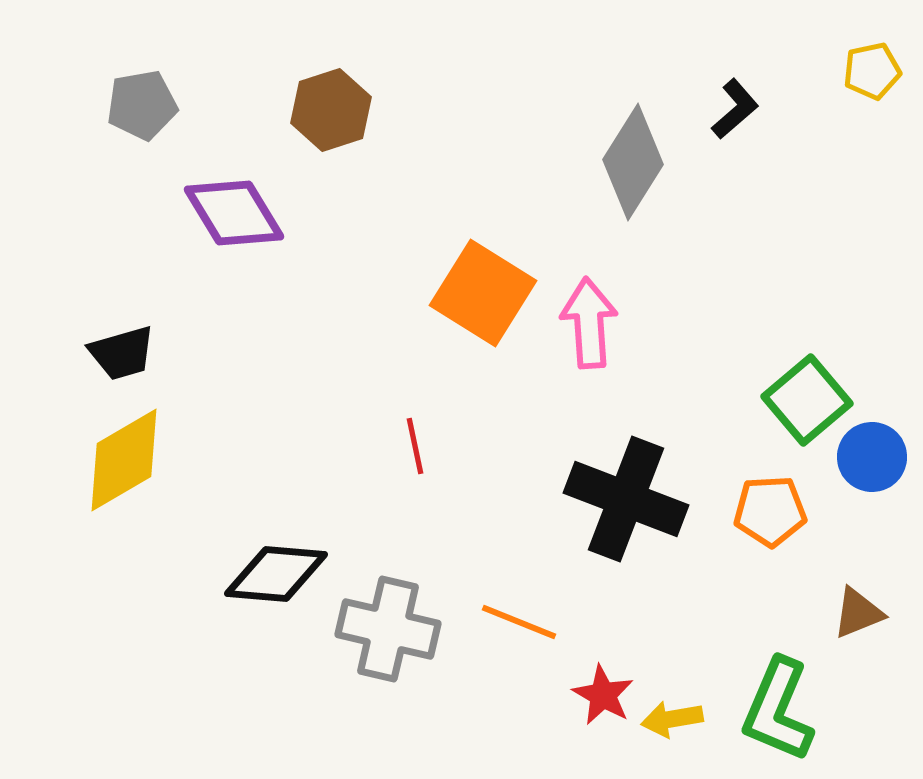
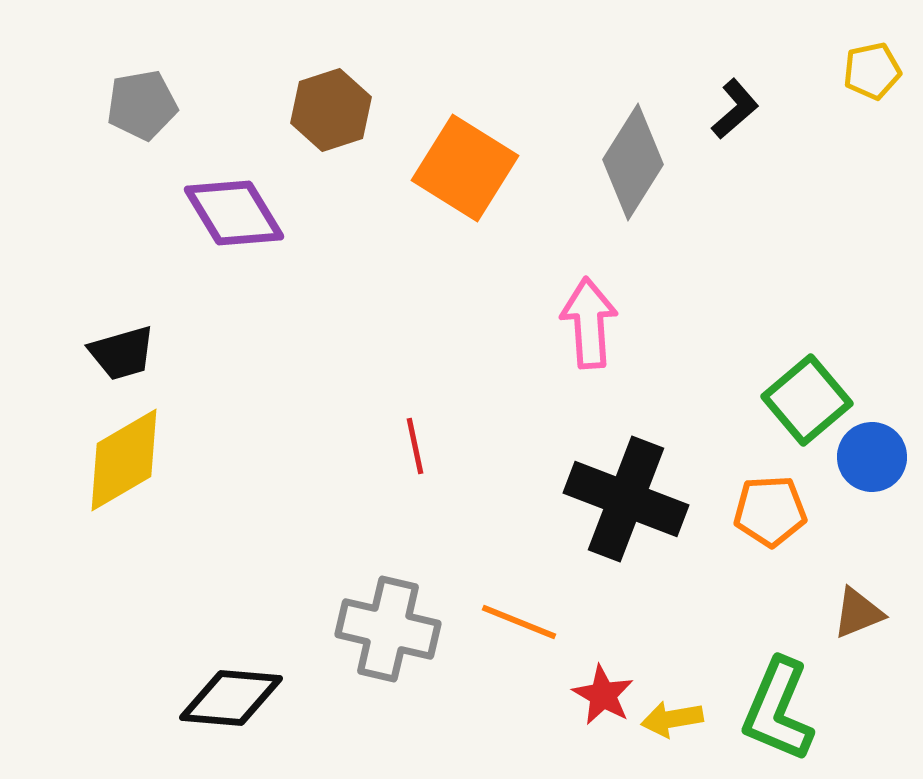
orange square: moved 18 px left, 125 px up
black diamond: moved 45 px left, 124 px down
